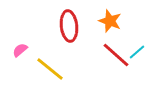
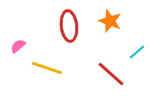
pink semicircle: moved 2 px left, 4 px up
red line: moved 5 px left, 19 px down
yellow line: moved 3 px left, 1 px up; rotated 20 degrees counterclockwise
